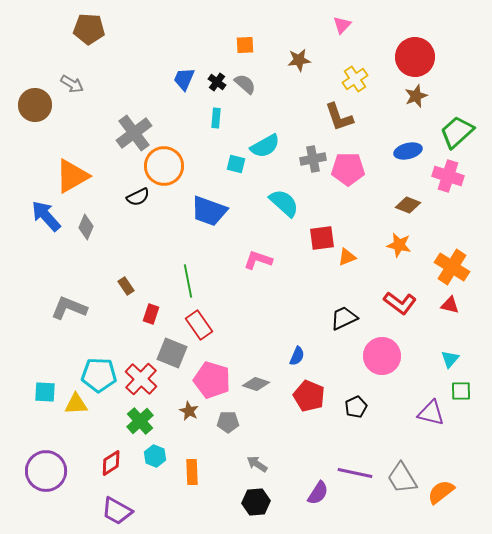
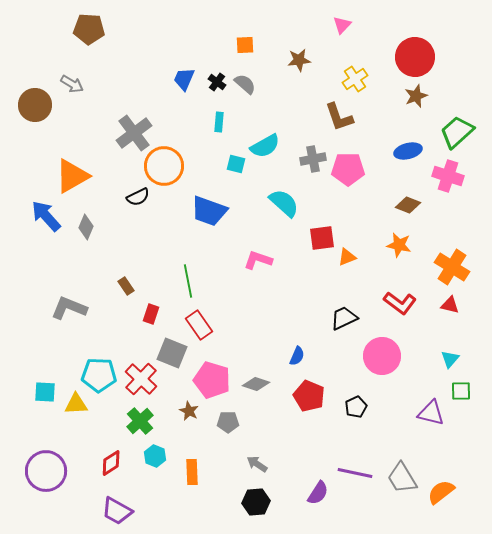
cyan rectangle at (216, 118): moved 3 px right, 4 px down
